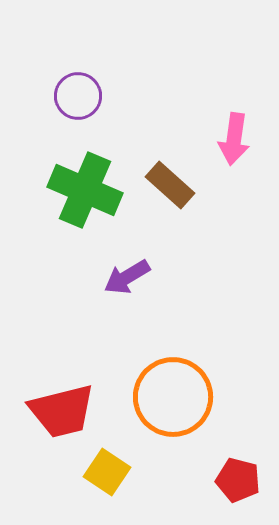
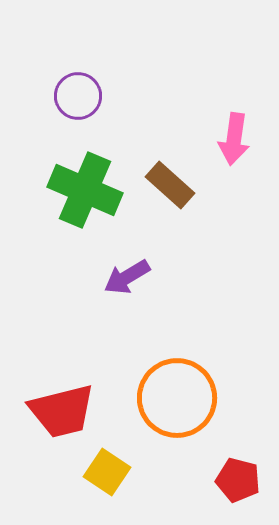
orange circle: moved 4 px right, 1 px down
